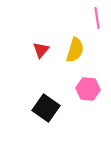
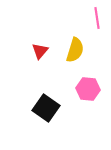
red triangle: moved 1 px left, 1 px down
